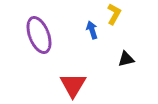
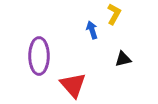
purple ellipse: moved 21 px down; rotated 21 degrees clockwise
black triangle: moved 3 px left
red triangle: rotated 12 degrees counterclockwise
